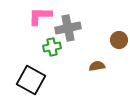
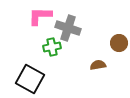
gray cross: rotated 30 degrees clockwise
brown circle: moved 3 px down
brown semicircle: moved 1 px right, 1 px up
black square: moved 1 px left, 1 px up
